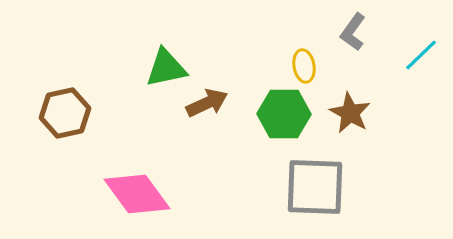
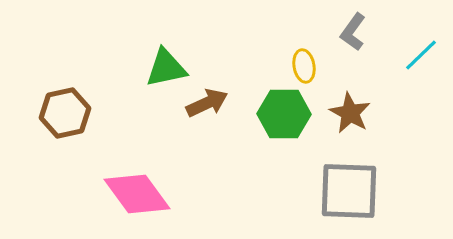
gray square: moved 34 px right, 4 px down
